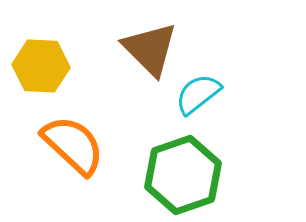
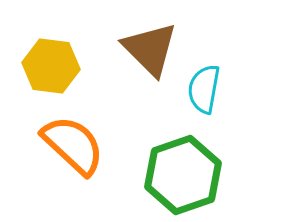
yellow hexagon: moved 10 px right; rotated 4 degrees clockwise
cyan semicircle: moved 6 px right, 5 px up; rotated 42 degrees counterclockwise
